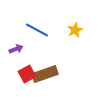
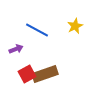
yellow star: moved 4 px up
